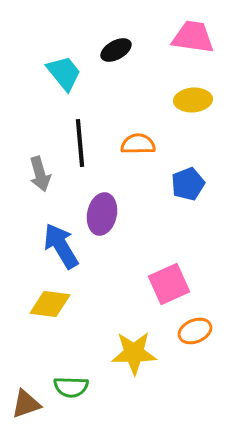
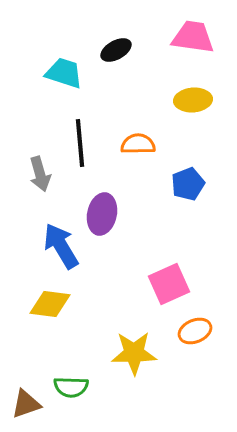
cyan trapezoid: rotated 33 degrees counterclockwise
